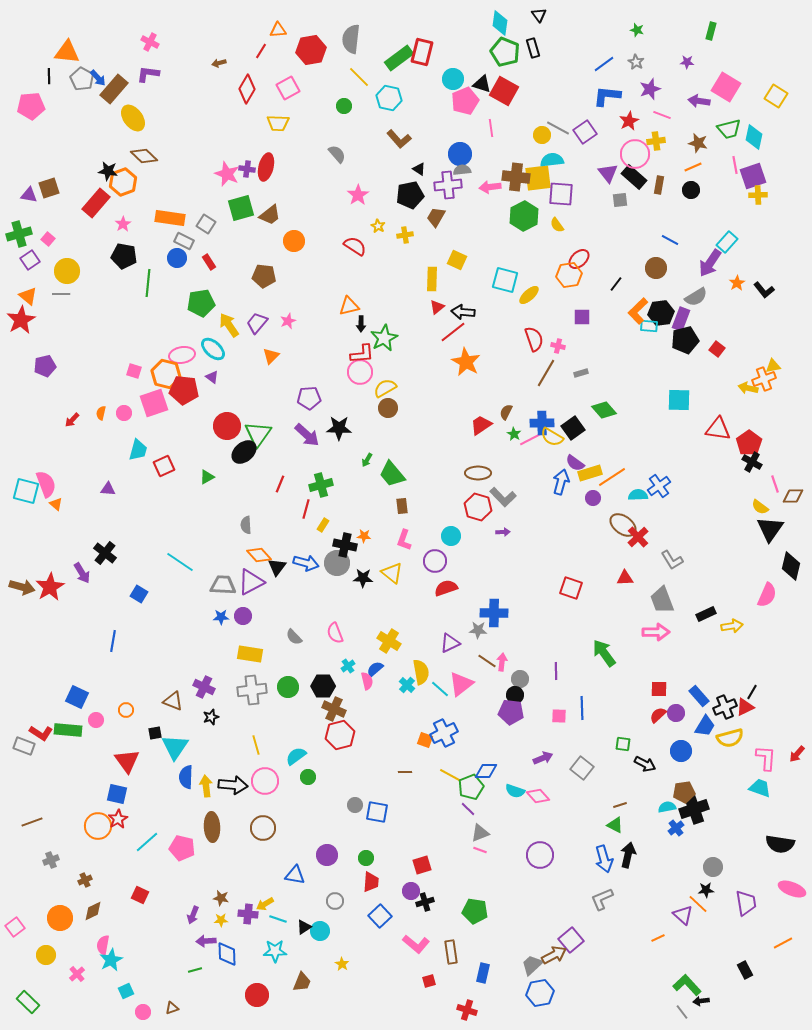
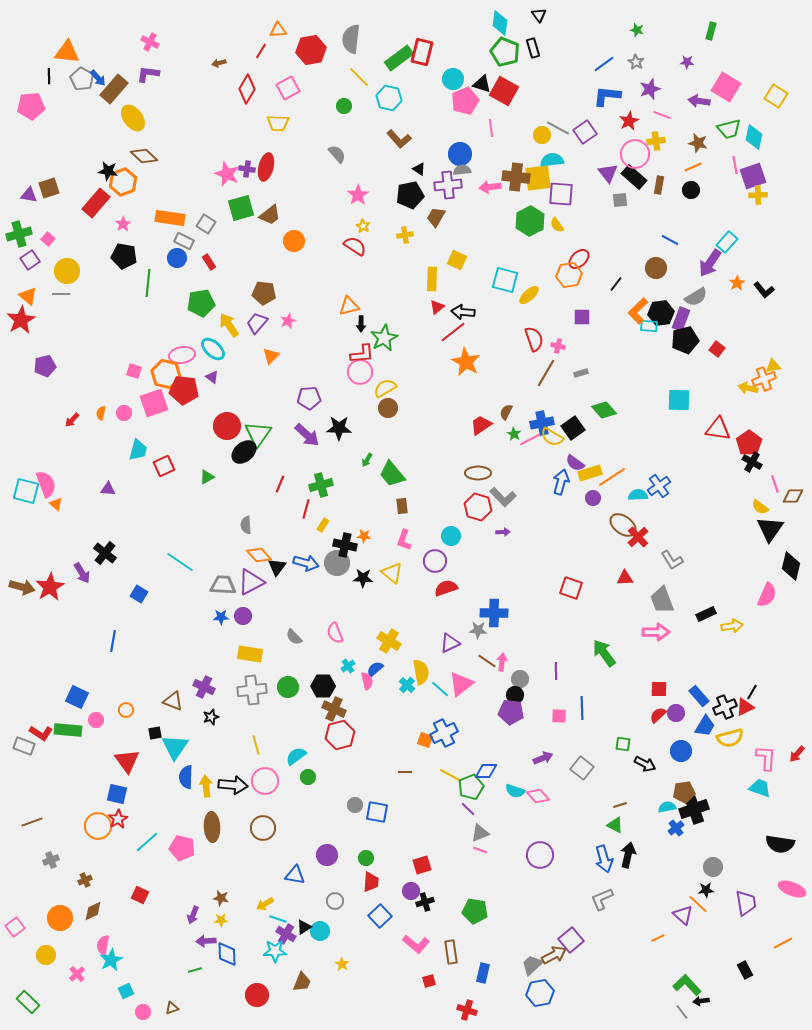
green hexagon at (524, 216): moved 6 px right, 5 px down
yellow star at (378, 226): moved 15 px left
brown pentagon at (264, 276): moved 17 px down
blue cross at (542, 423): rotated 10 degrees counterclockwise
purple cross at (248, 914): moved 38 px right, 20 px down; rotated 24 degrees clockwise
